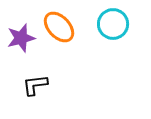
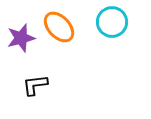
cyan circle: moved 1 px left, 2 px up
